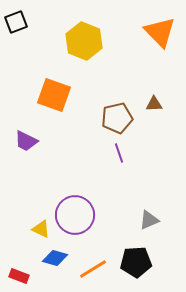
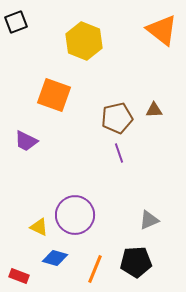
orange triangle: moved 2 px right, 2 px up; rotated 8 degrees counterclockwise
brown triangle: moved 6 px down
yellow triangle: moved 2 px left, 2 px up
orange line: moved 2 px right; rotated 36 degrees counterclockwise
